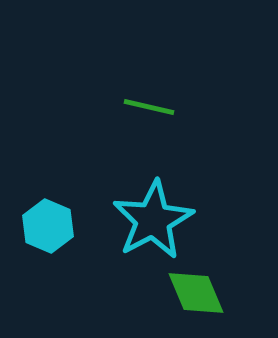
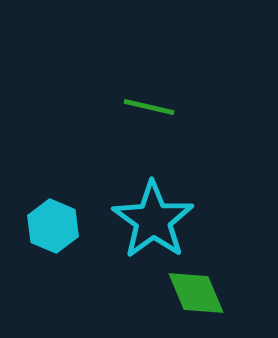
cyan star: rotated 8 degrees counterclockwise
cyan hexagon: moved 5 px right
